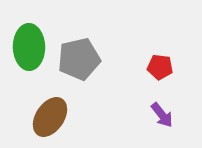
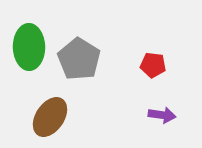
gray pentagon: rotated 27 degrees counterclockwise
red pentagon: moved 7 px left, 2 px up
purple arrow: rotated 44 degrees counterclockwise
